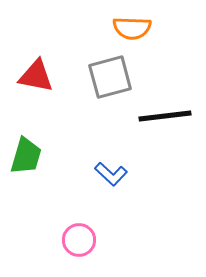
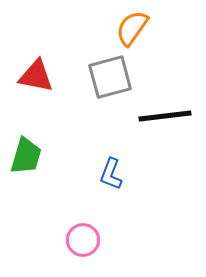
orange semicircle: rotated 123 degrees clockwise
blue L-shape: rotated 68 degrees clockwise
pink circle: moved 4 px right
